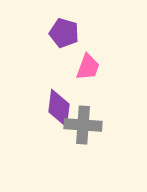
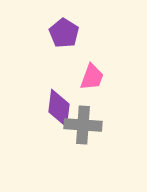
purple pentagon: rotated 16 degrees clockwise
pink trapezoid: moved 4 px right, 10 px down
